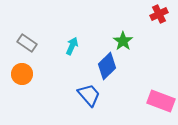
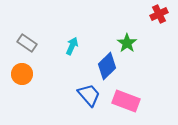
green star: moved 4 px right, 2 px down
pink rectangle: moved 35 px left
